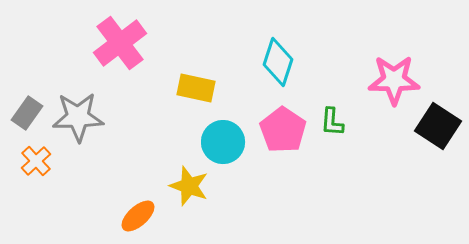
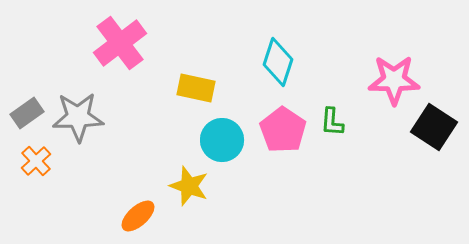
gray rectangle: rotated 20 degrees clockwise
black square: moved 4 px left, 1 px down
cyan circle: moved 1 px left, 2 px up
